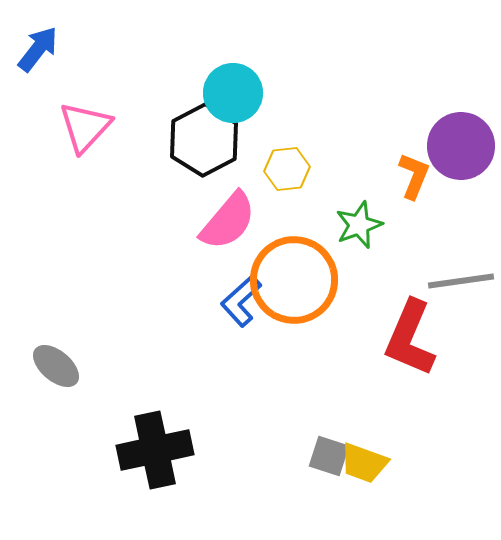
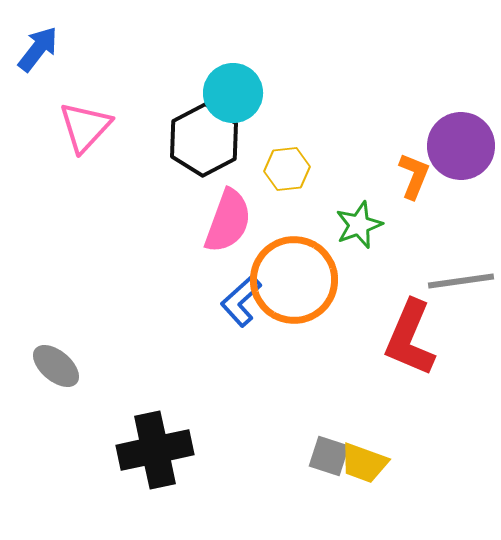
pink semicircle: rotated 20 degrees counterclockwise
